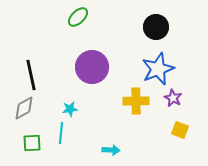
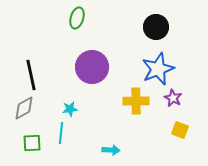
green ellipse: moved 1 px left, 1 px down; rotated 30 degrees counterclockwise
